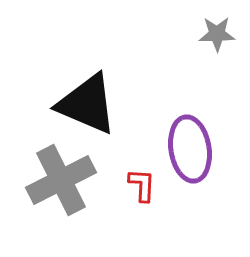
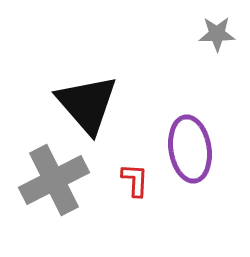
black triangle: rotated 26 degrees clockwise
gray cross: moved 7 px left
red L-shape: moved 7 px left, 5 px up
